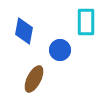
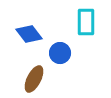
blue diamond: moved 5 px right, 3 px down; rotated 48 degrees counterclockwise
blue circle: moved 3 px down
